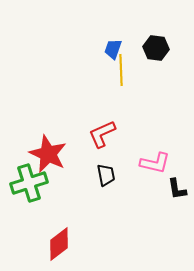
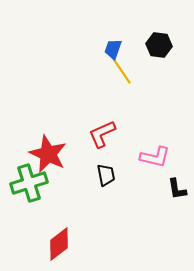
black hexagon: moved 3 px right, 3 px up
yellow line: rotated 32 degrees counterclockwise
pink L-shape: moved 6 px up
